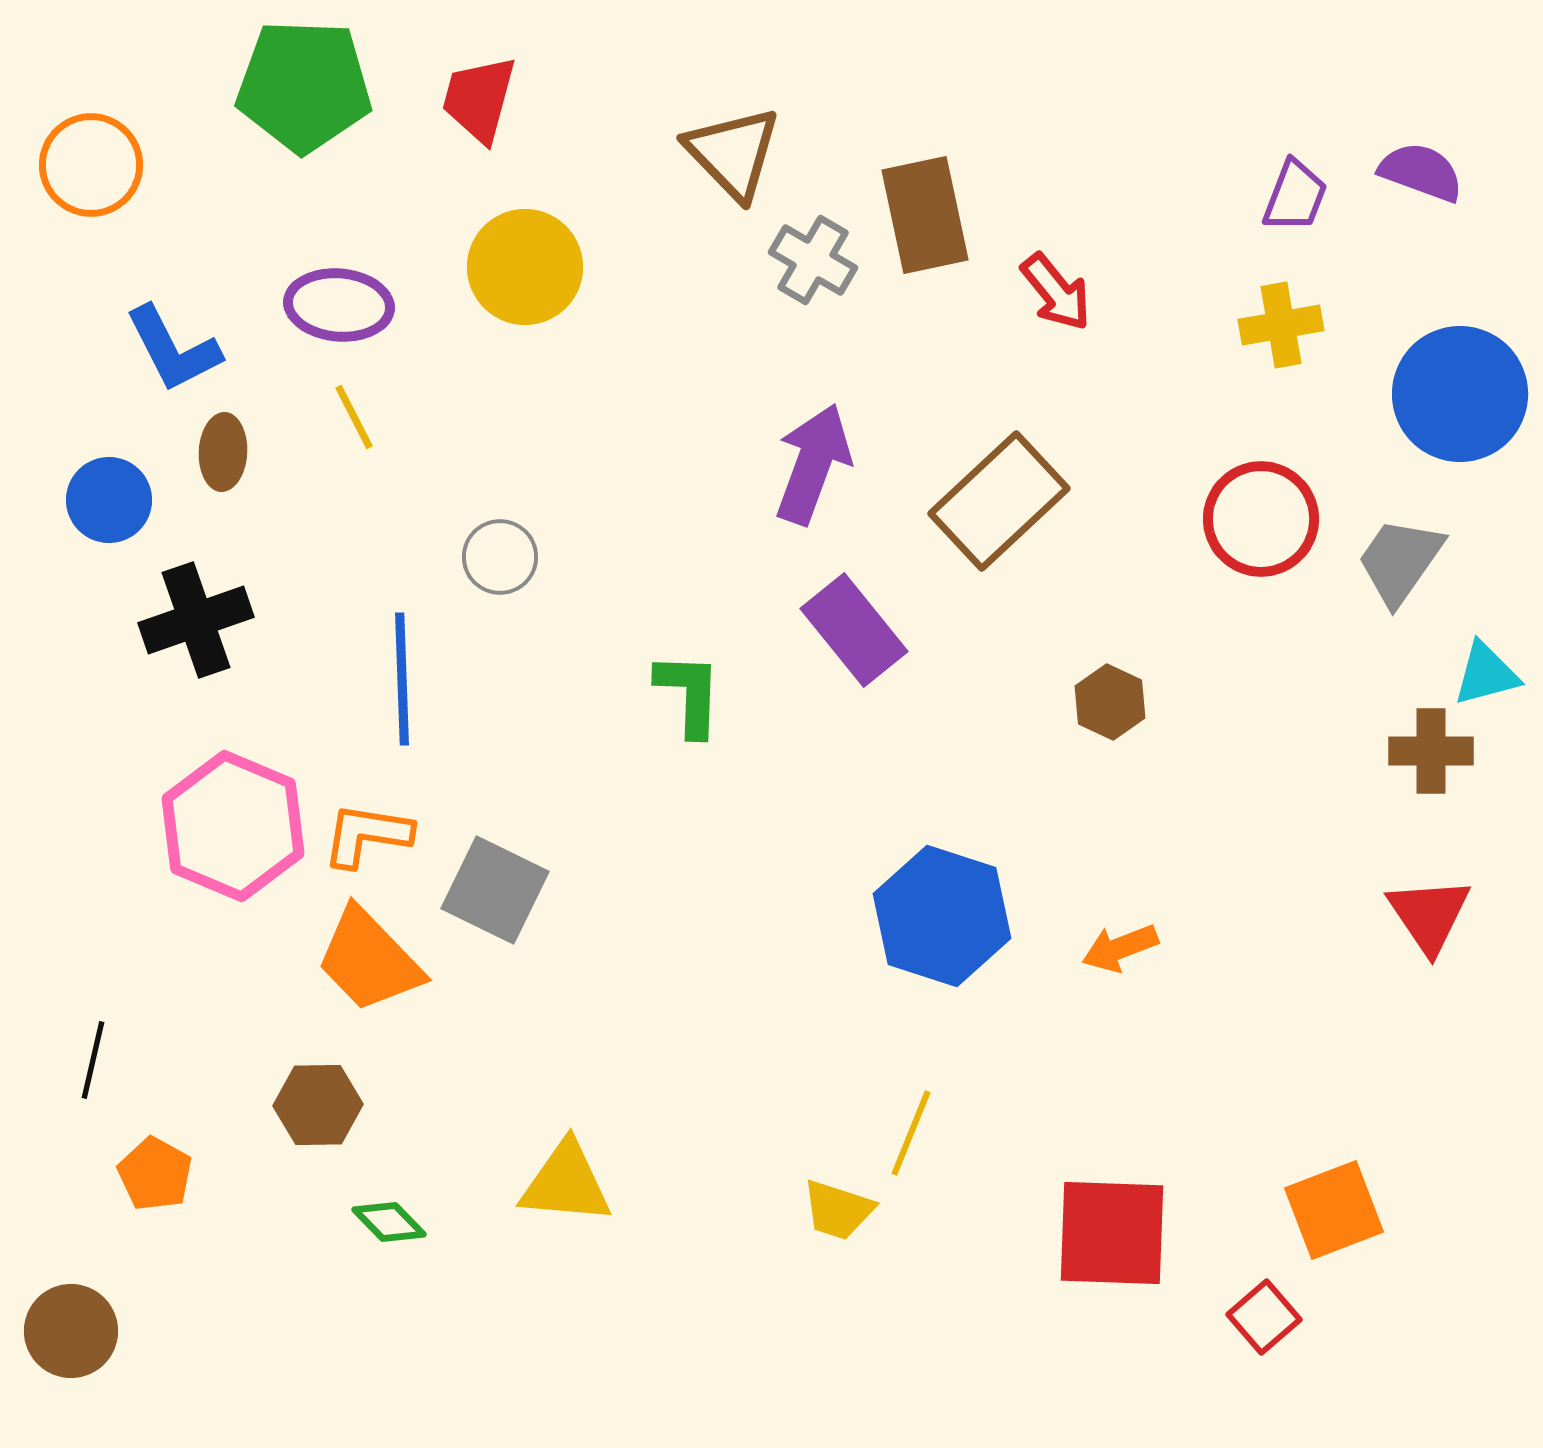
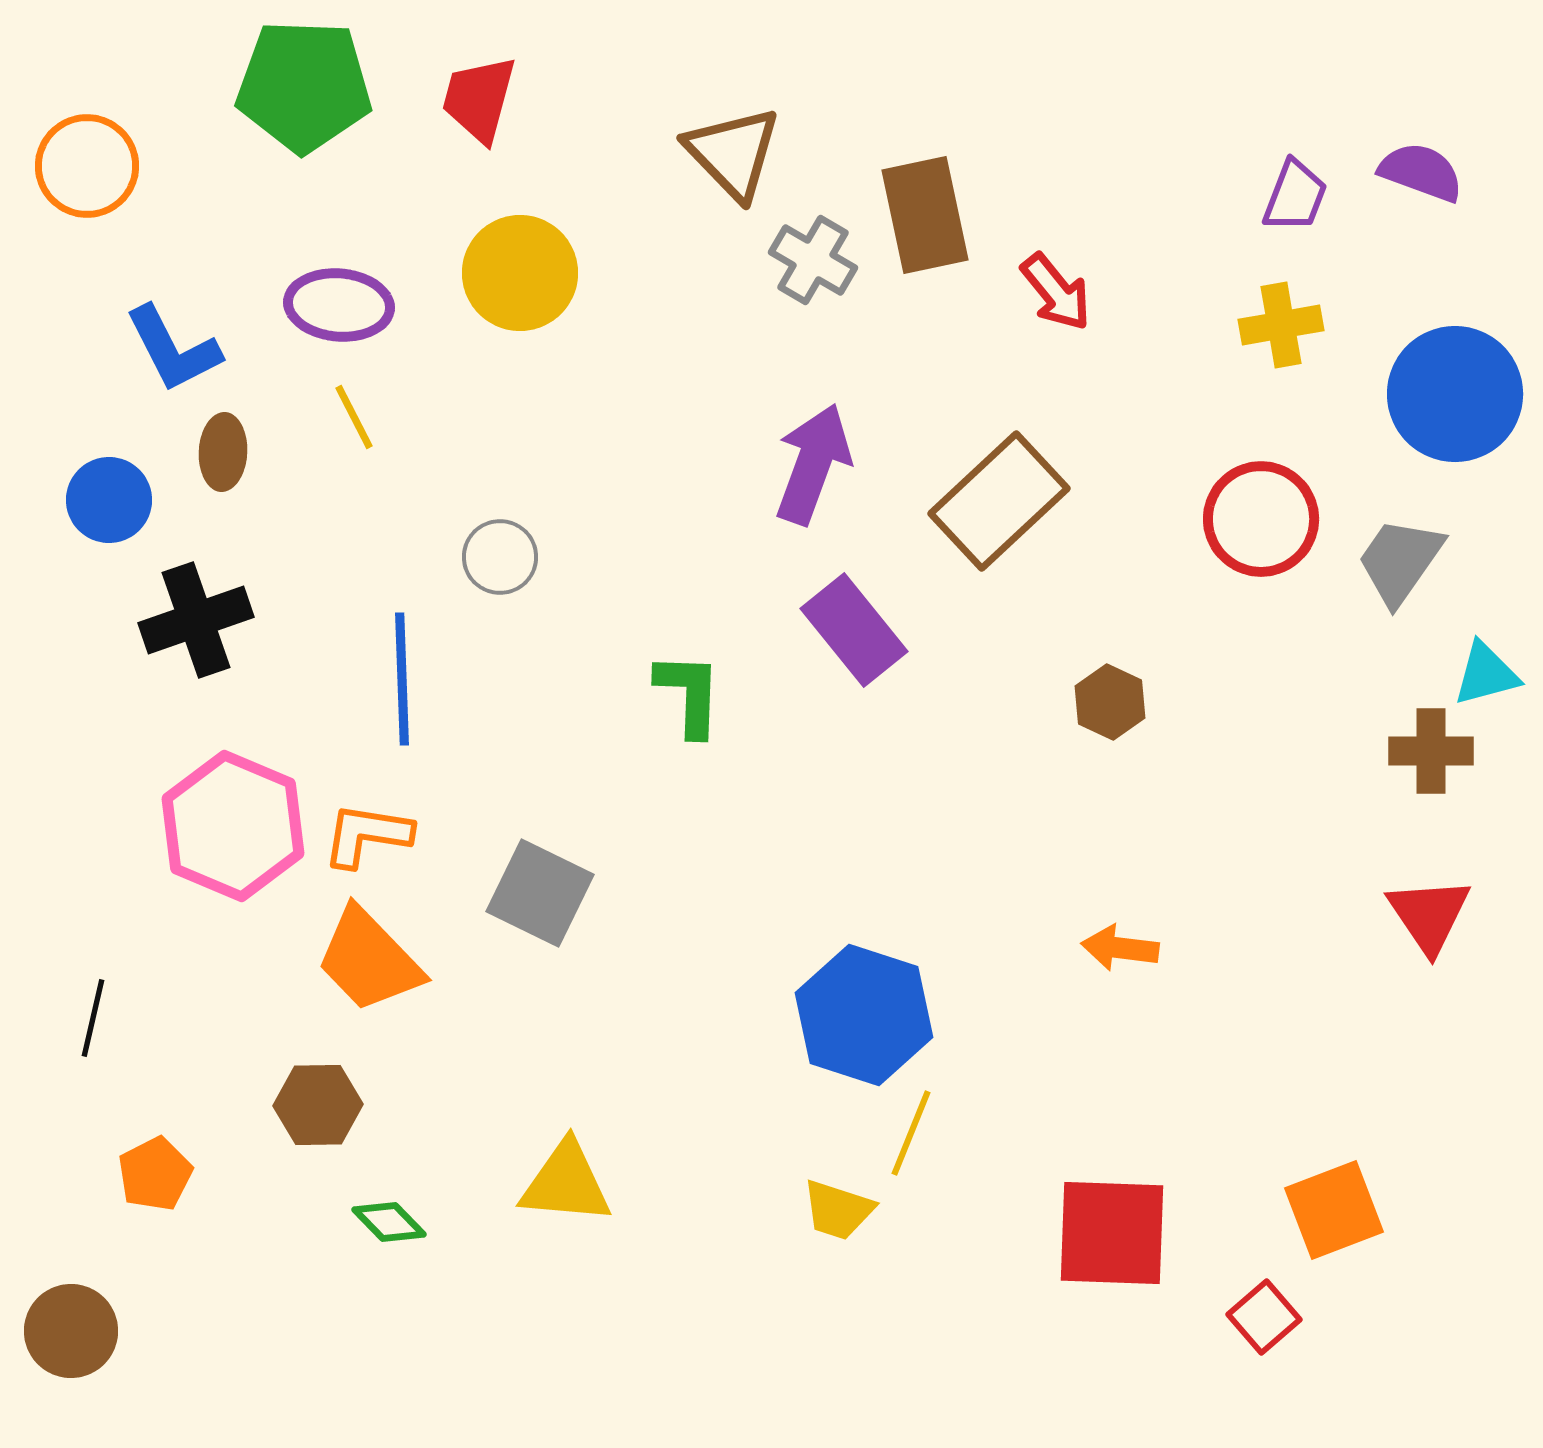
orange circle at (91, 165): moved 4 px left, 1 px down
yellow circle at (525, 267): moved 5 px left, 6 px down
blue circle at (1460, 394): moved 5 px left
gray square at (495, 890): moved 45 px right, 3 px down
blue hexagon at (942, 916): moved 78 px left, 99 px down
orange arrow at (1120, 948): rotated 28 degrees clockwise
black line at (93, 1060): moved 42 px up
orange pentagon at (155, 1174): rotated 16 degrees clockwise
